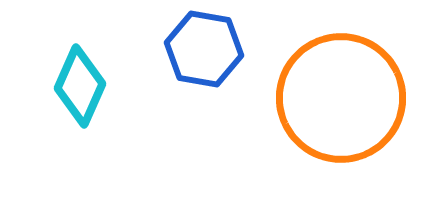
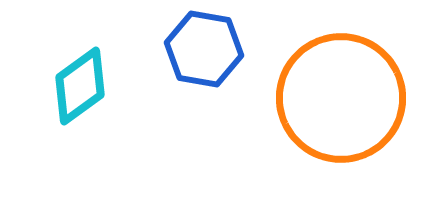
cyan diamond: rotated 30 degrees clockwise
